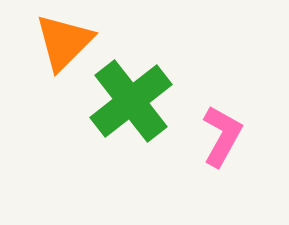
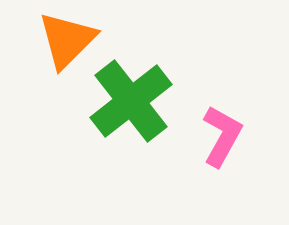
orange triangle: moved 3 px right, 2 px up
